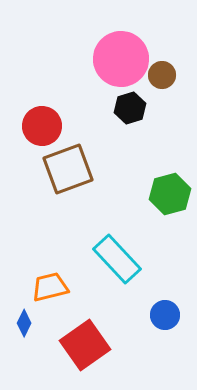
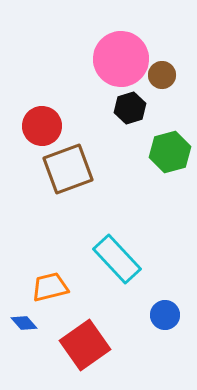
green hexagon: moved 42 px up
blue diamond: rotated 68 degrees counterclockwise
